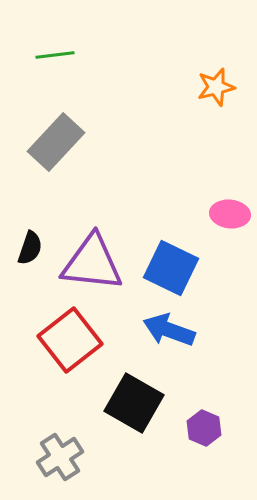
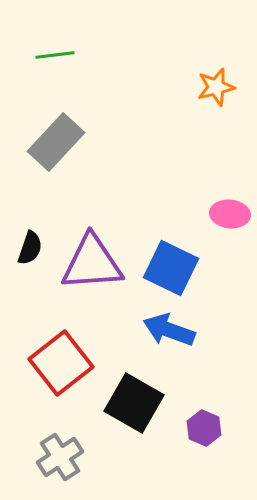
purple triangle: rotated 10 degrees counterclockwise
red square: moved 9 px left, 23 px down
